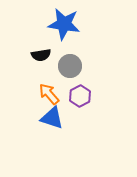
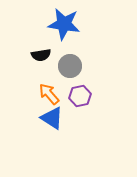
purple hexagon: rotated 15 degrees clockwise
blue triangle: rotated 15 degrees clockwise
